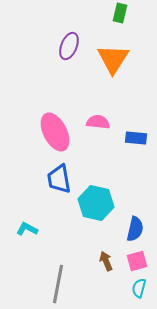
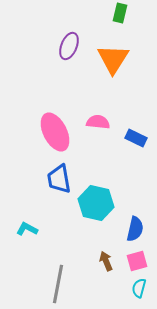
blue rectangle: rotated 20 degrees clockwise
